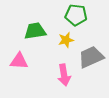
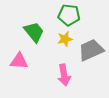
green pentagon: moved 7 px left
green trapezoid: moved 1 px left, 1 px down; rotated 60 degrees clockwise
yellow star: moved 1 px left, 1 px up
gray trapezoid: moved 7 px up
